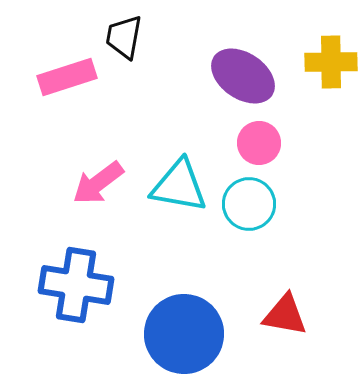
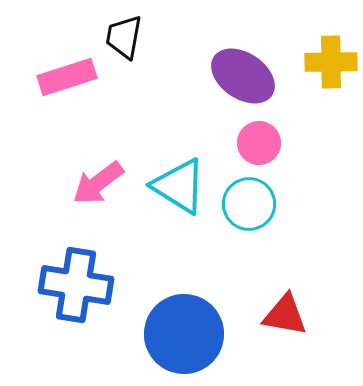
cyan triangle: rotated 22 degrees clockwise
